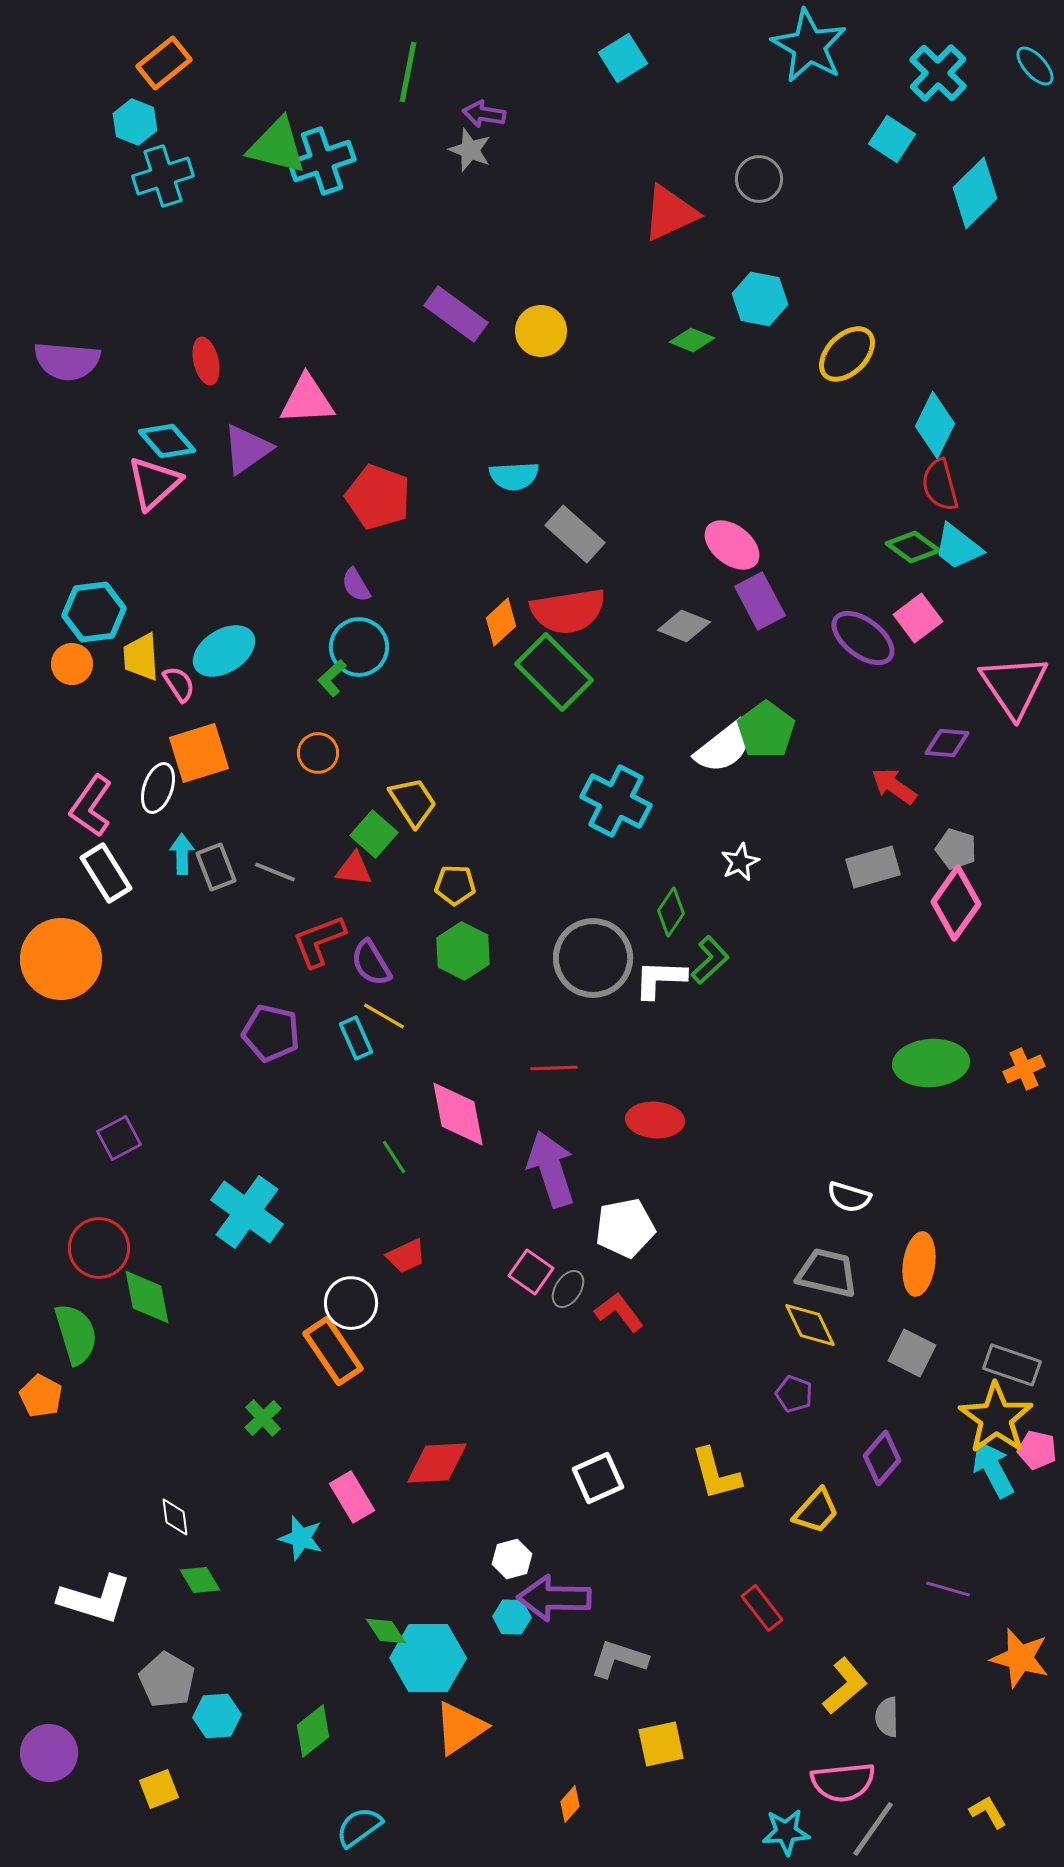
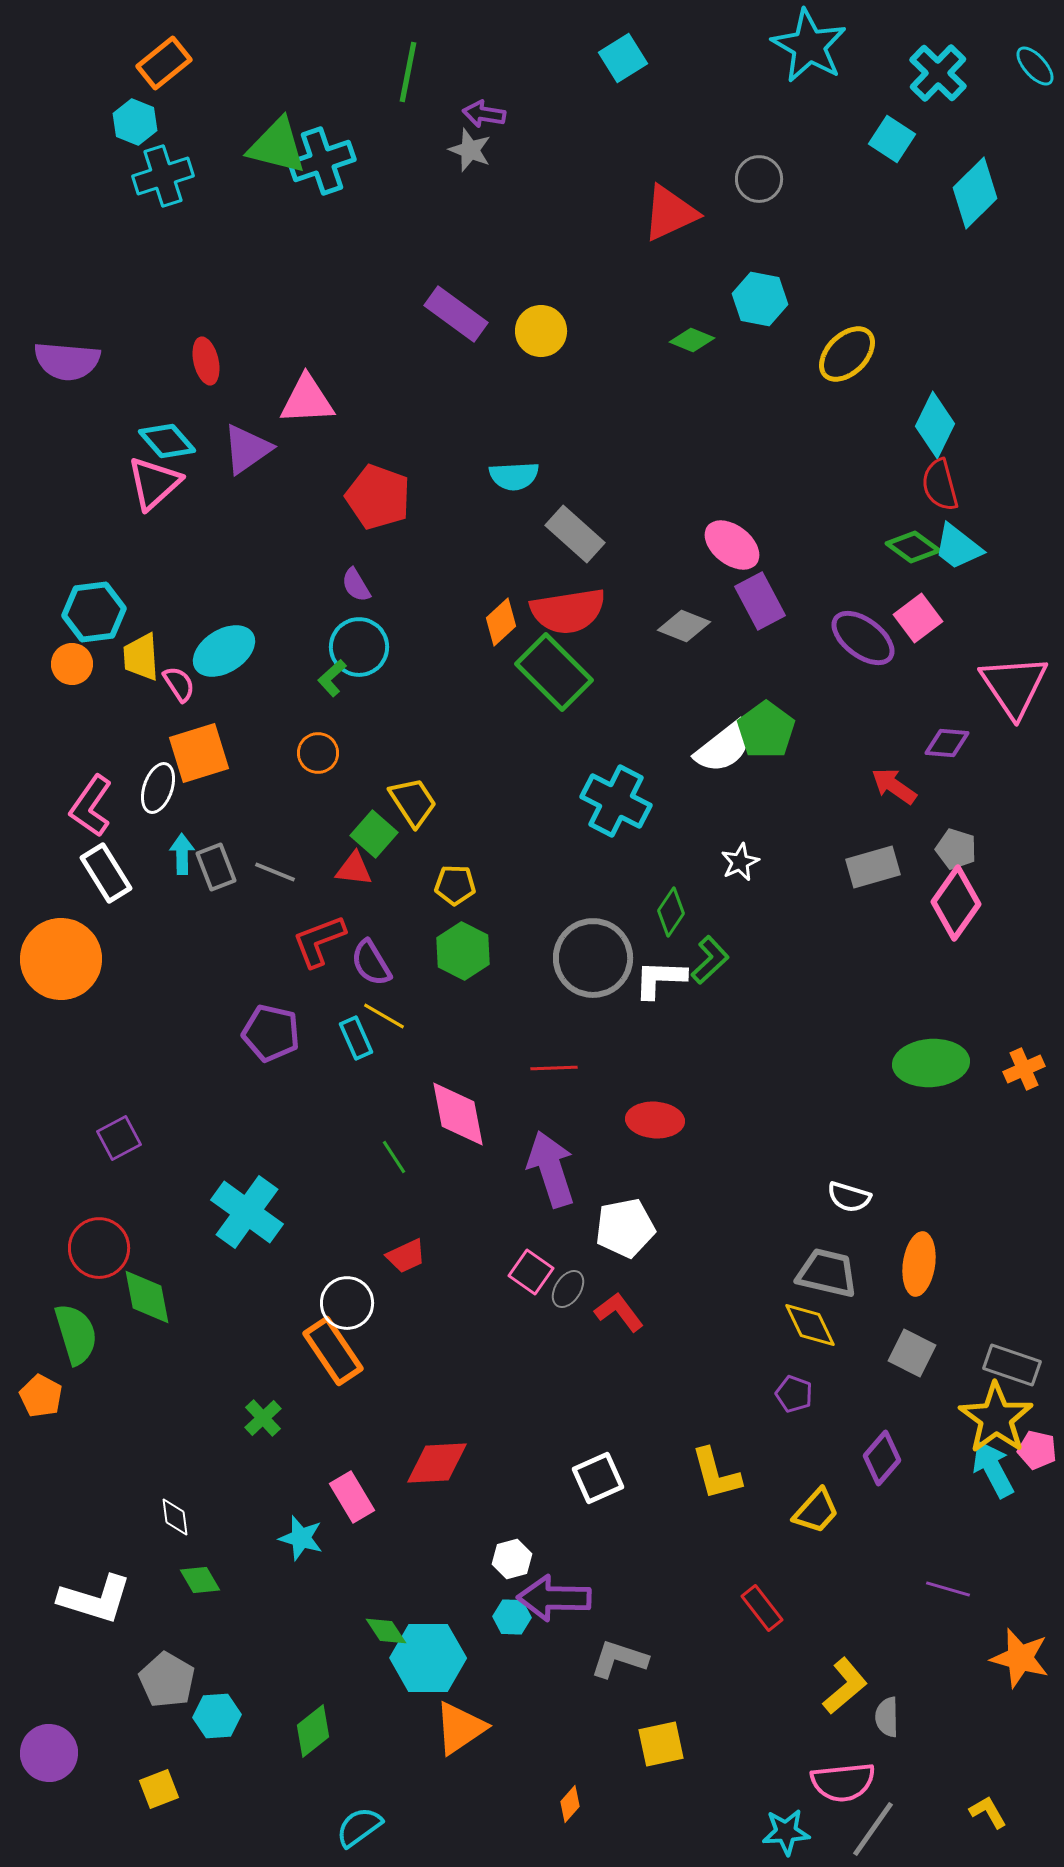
white circle at (351, 1303): moved 4 px left
